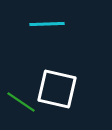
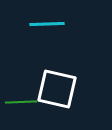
green line: rotated 36 degrees counterclockwise
